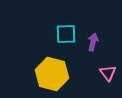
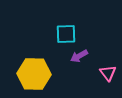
purple arrow: moved 14 px left, 14 px down; rotated 132 degrees counterclockwise
yellow hexagon: moved 18 px left; rotated 12 degrees counterclockwise
